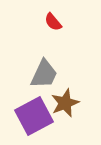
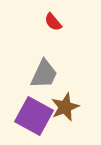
brown star: moved 4 px down
purple square: rotated 33 degrees counterclockwise
